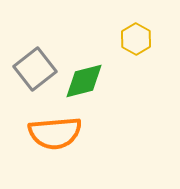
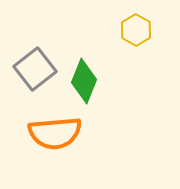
yellow hexagon: moved 9 px up
green diamond: rotated 54 degrees counterclockwise
